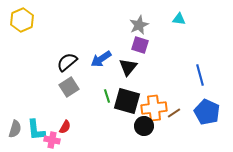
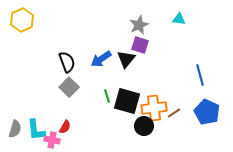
black semicircle: rotated 110 degrees clockwise
black triangle: moved 2 px left, 8 px up
gray square: rotated 12 degrees counterclockwise
